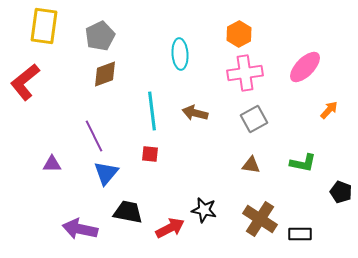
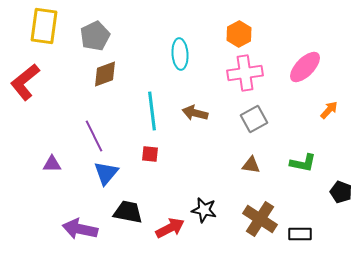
gray pentagon: moved 5 px left
